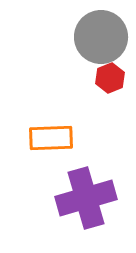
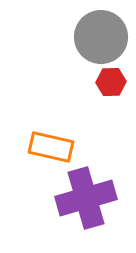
red hexagon: moved 1 px right, 4 px down; rotated 20 degrees clockwise
orange rectangle: moved 9 px down; rotated 15 degrees clockwise
